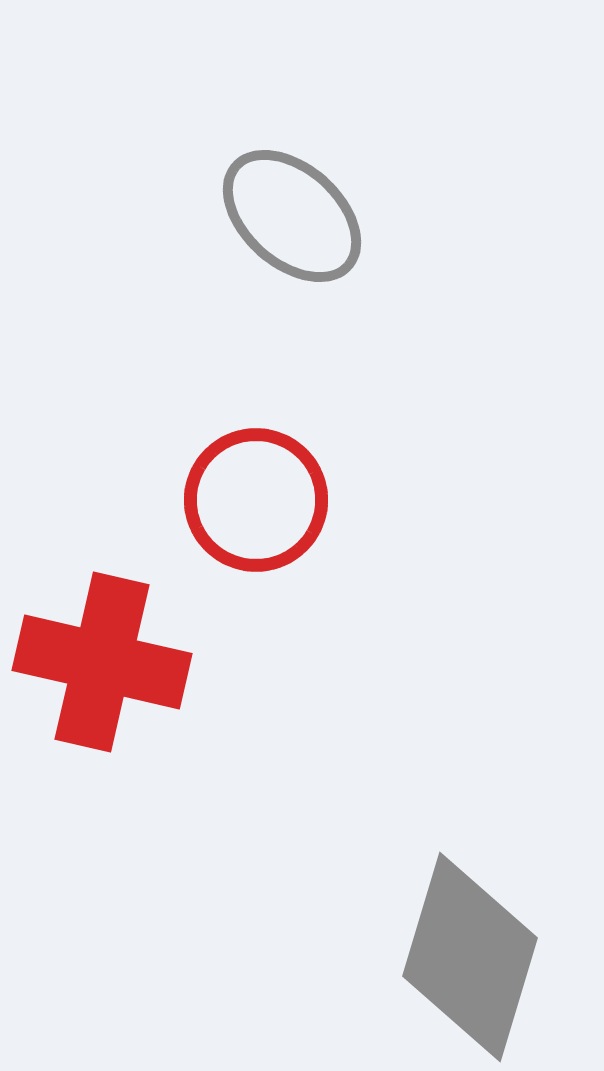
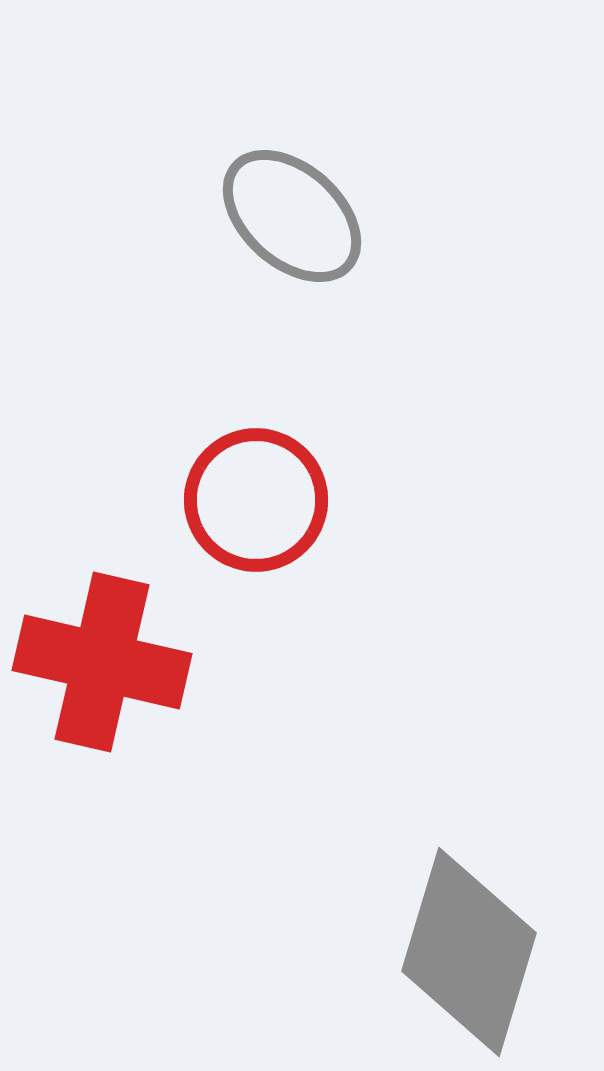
gray diamond: moved 1 px left, 5 px up
